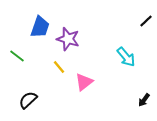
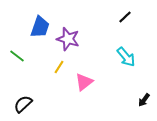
black line: moved 21 px left, 4 px up
yellow line: rotated 72 degrees clockwise
black semicircle: moved 5 px left, 4 px down
